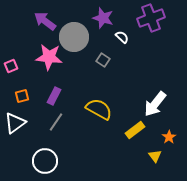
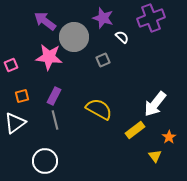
gray square: rotated 32 degrees clockwise
pink square: moved 1 px up
gray line: moved 1 px left, 2 px up; rotated 48 degrees counterclockwise
